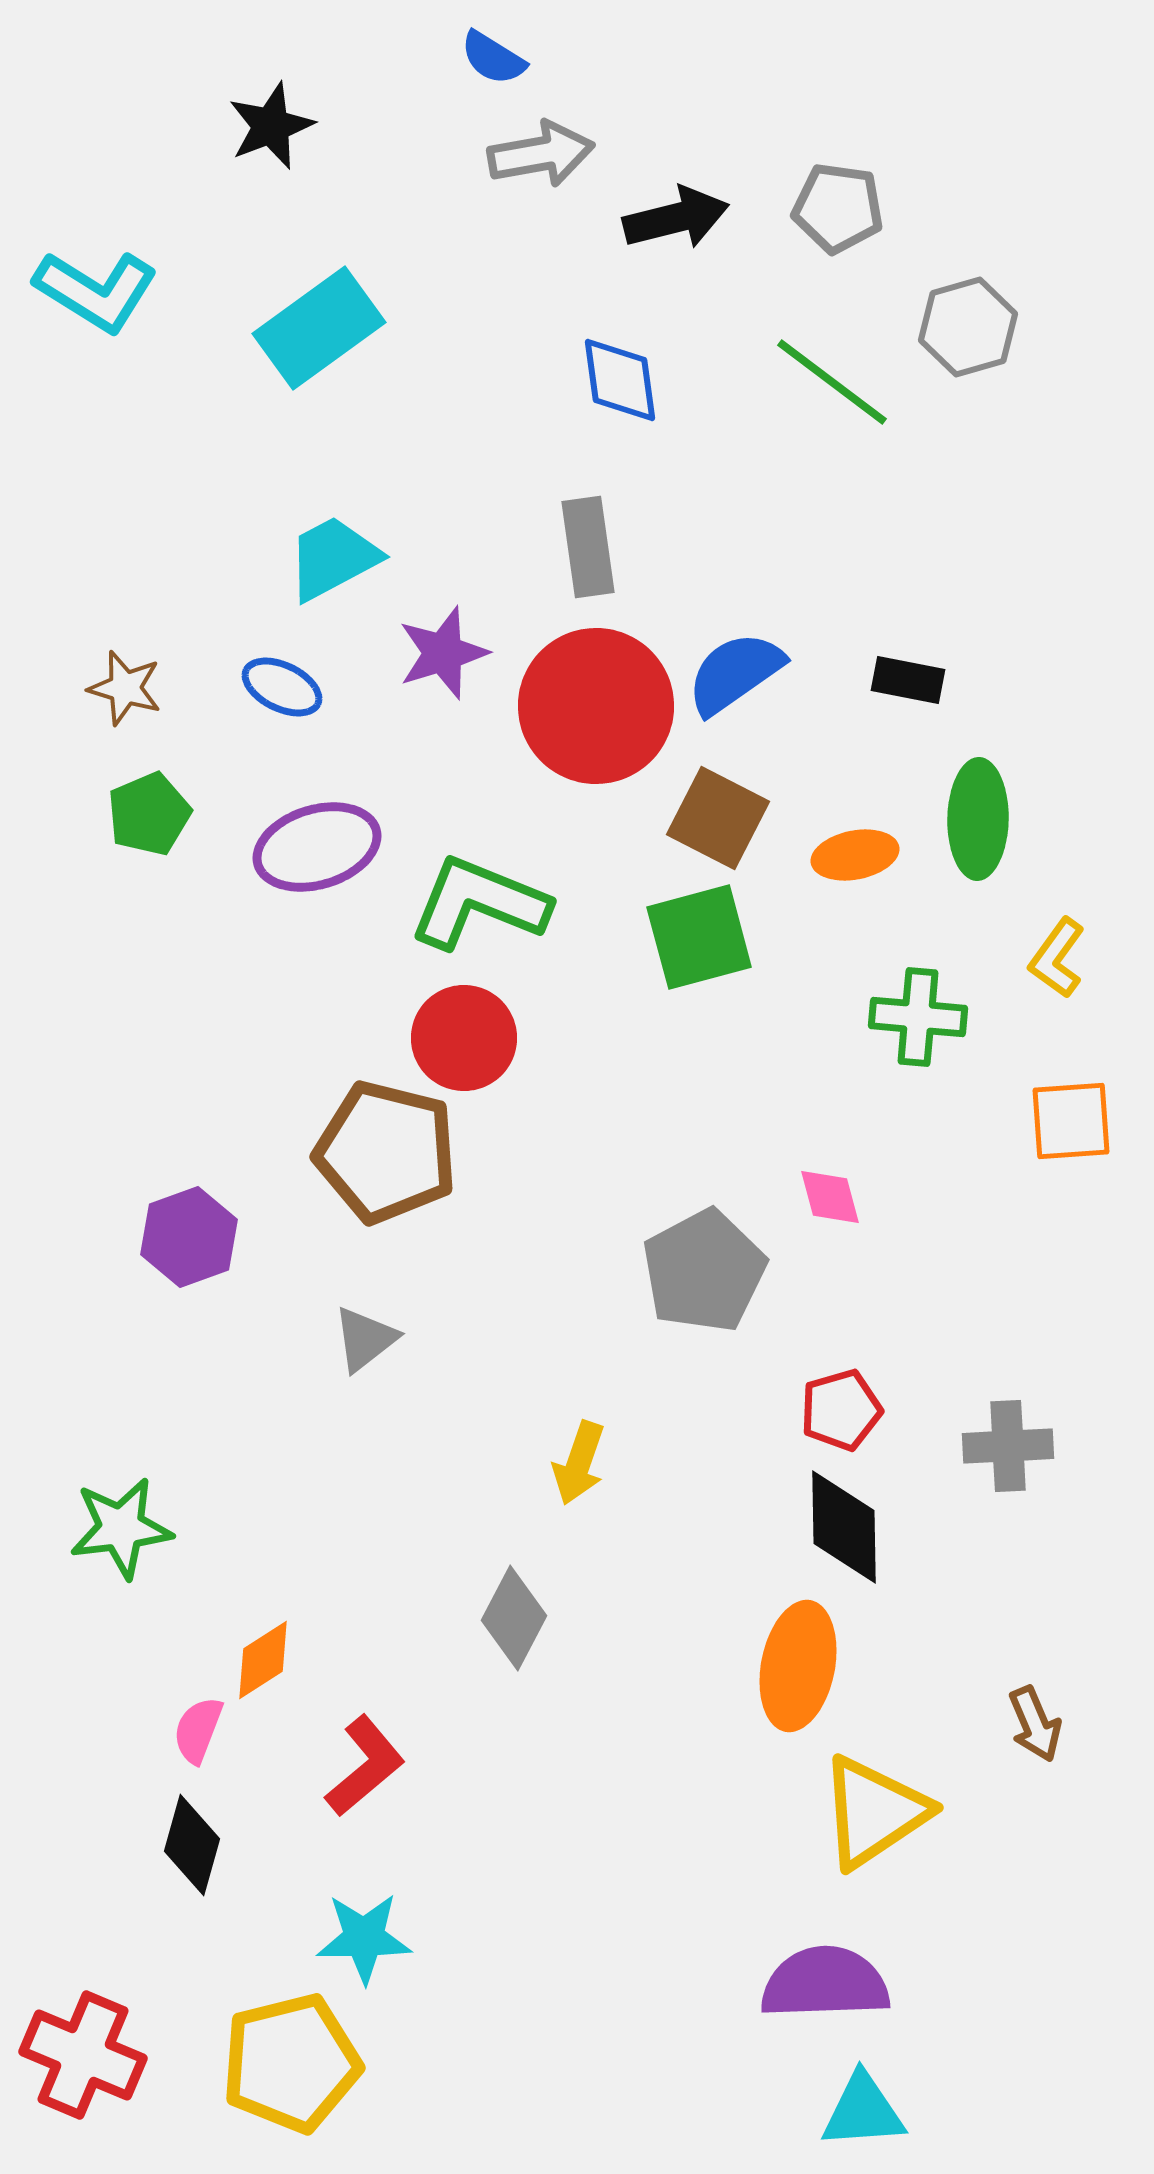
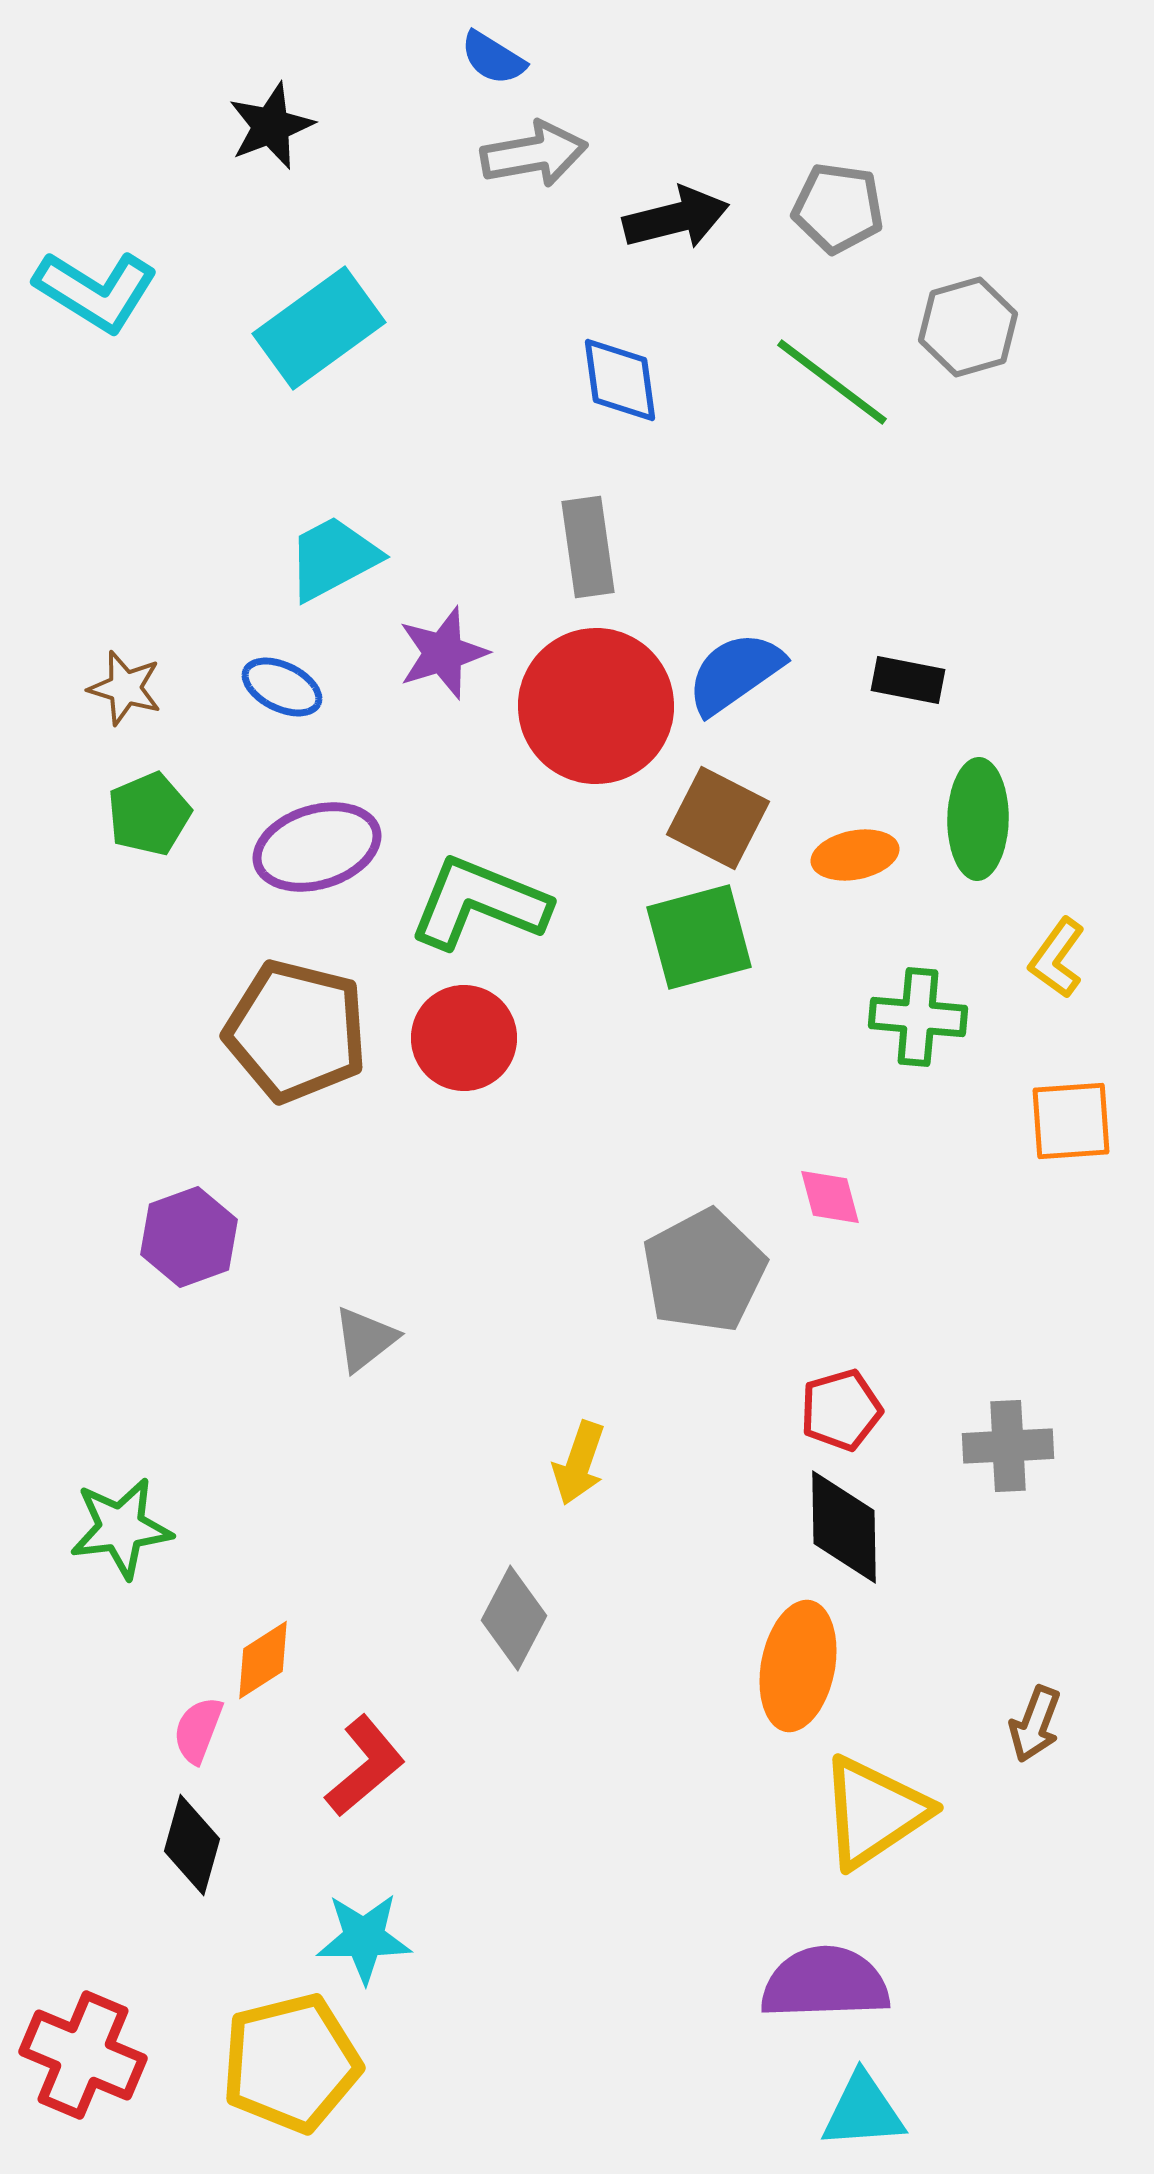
gray arrow at (541, 154): moved 7 px left
brown pentagon at (386, 1152): moved 90 px left, 121 px up
brown arrow at (1035, 1724): rotated 44 degrees clockwise
